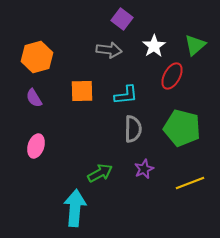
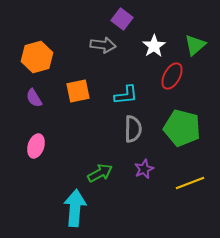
gray arrow: moved 6 px left, 5 px up
orange square: moved 4 px left; rotated 10 degrees counterclockwise
